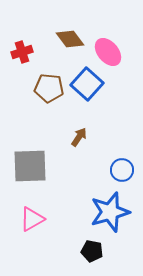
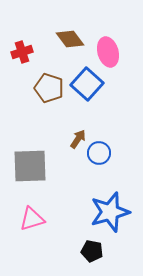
pink ellipse: rotated 24 degrees clockwise
brown pentagon: rotated 12 degrees clockwise
brown arrow: moved 1 px left, 2 px down
blue circle: moved 23 px left, 17 px up
pink triangle: rotated 12 degrees clockwise
